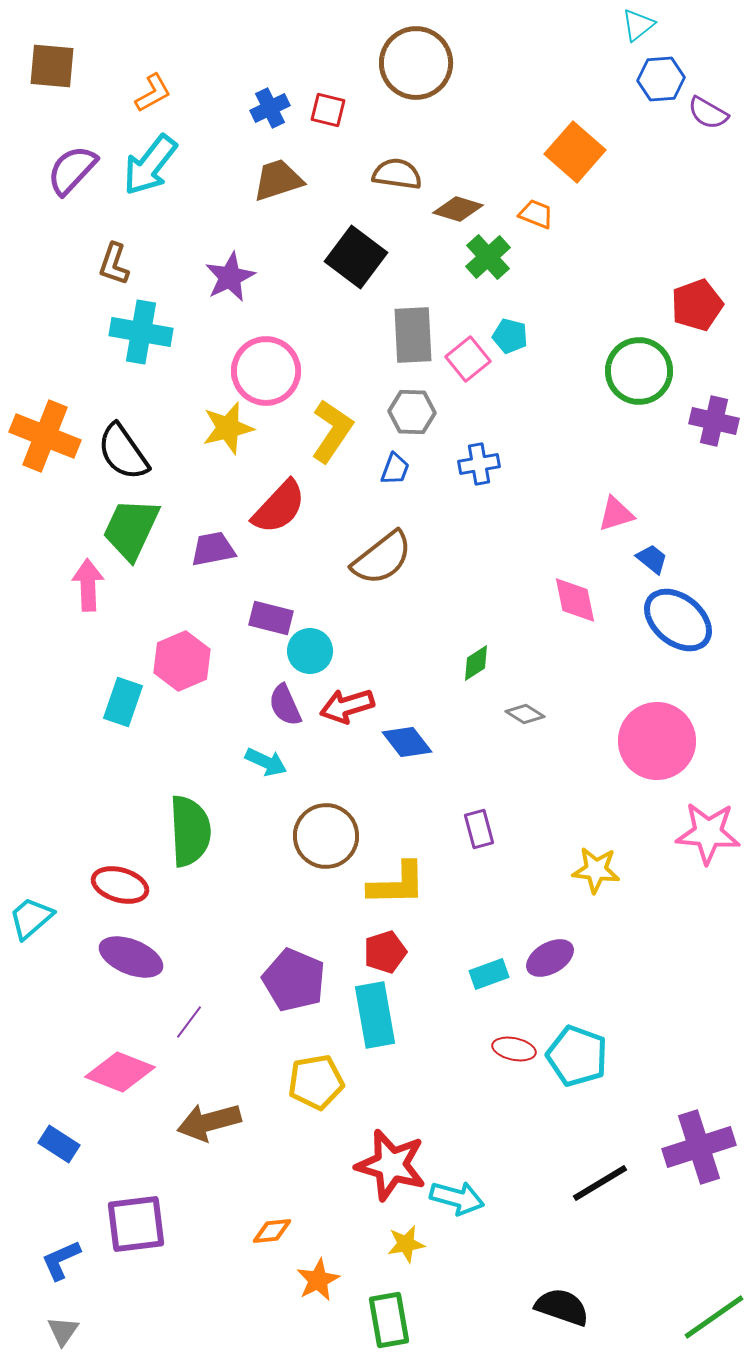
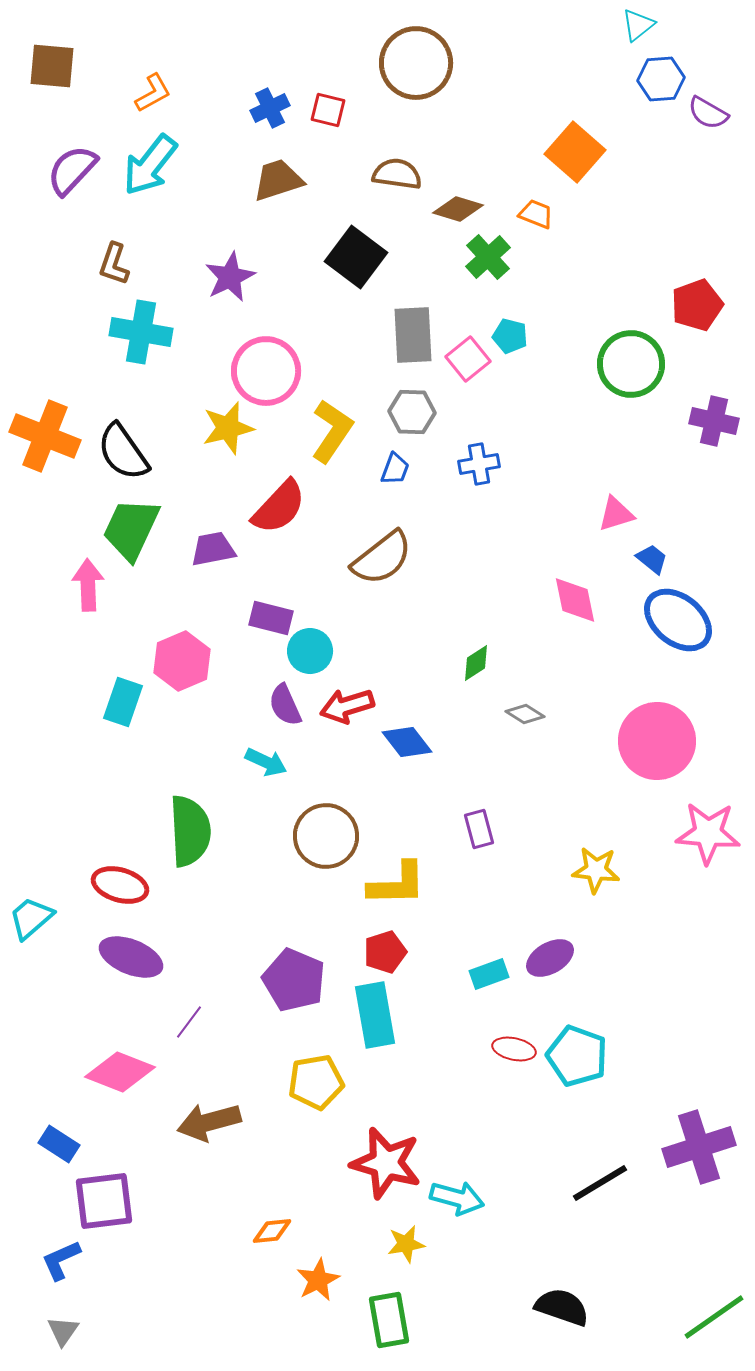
green circle at (639, 371): moved 8 px left, 7 px up
red star at (391, 1165): moved 5 px left, 2 px up
purple square at (136, 1224): moved 32 px left, 23 px up
